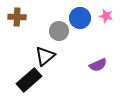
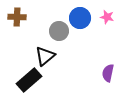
pink star: moved 1 px right, 1 px down
purple semicircle: moved 10 px right, 8 px down; rotated 126 degrees clockwise
